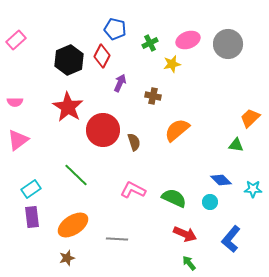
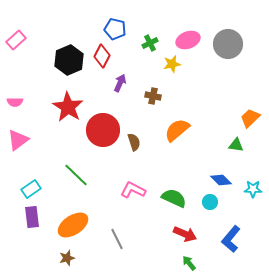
gray line: rotated 60 degrees clockwise
